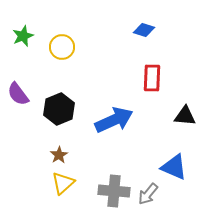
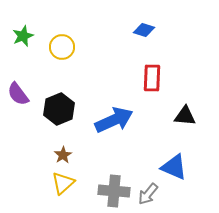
brown star: moved 4 px right
